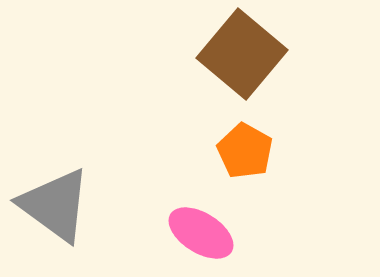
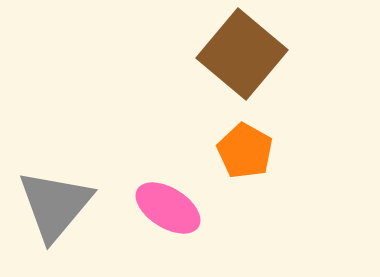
gray triangle: rotated 34 degrees clockwise
pink ellipse: moved 33 px left, 25 px up
